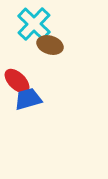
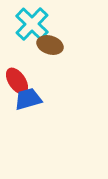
cyan cross: moved 2 px left
red ellipse: rotated 12 degrees clockwise
